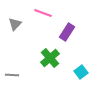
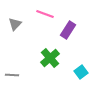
pink line: moved 2 px right, 1 px down
purple rectangle: moved 1 px right, 2 px up
